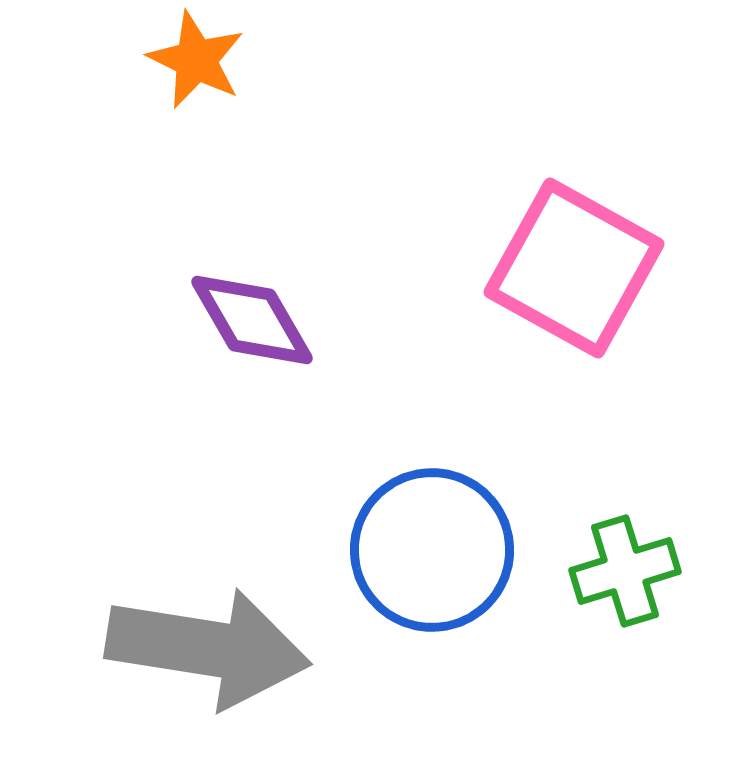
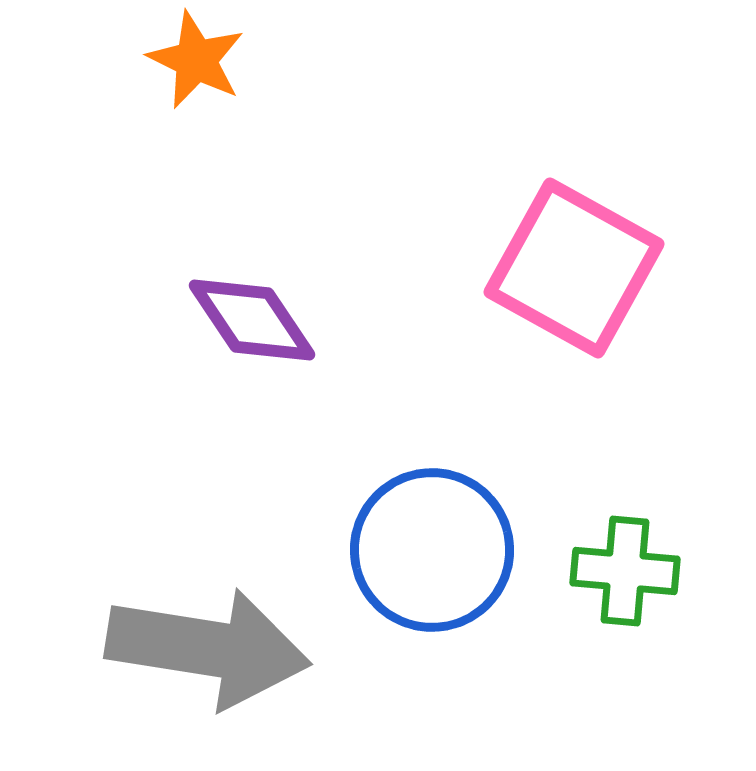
purple diamond: rotated 4 degrees counterclockwise
green cross: rotated 22 degrees clockwise
